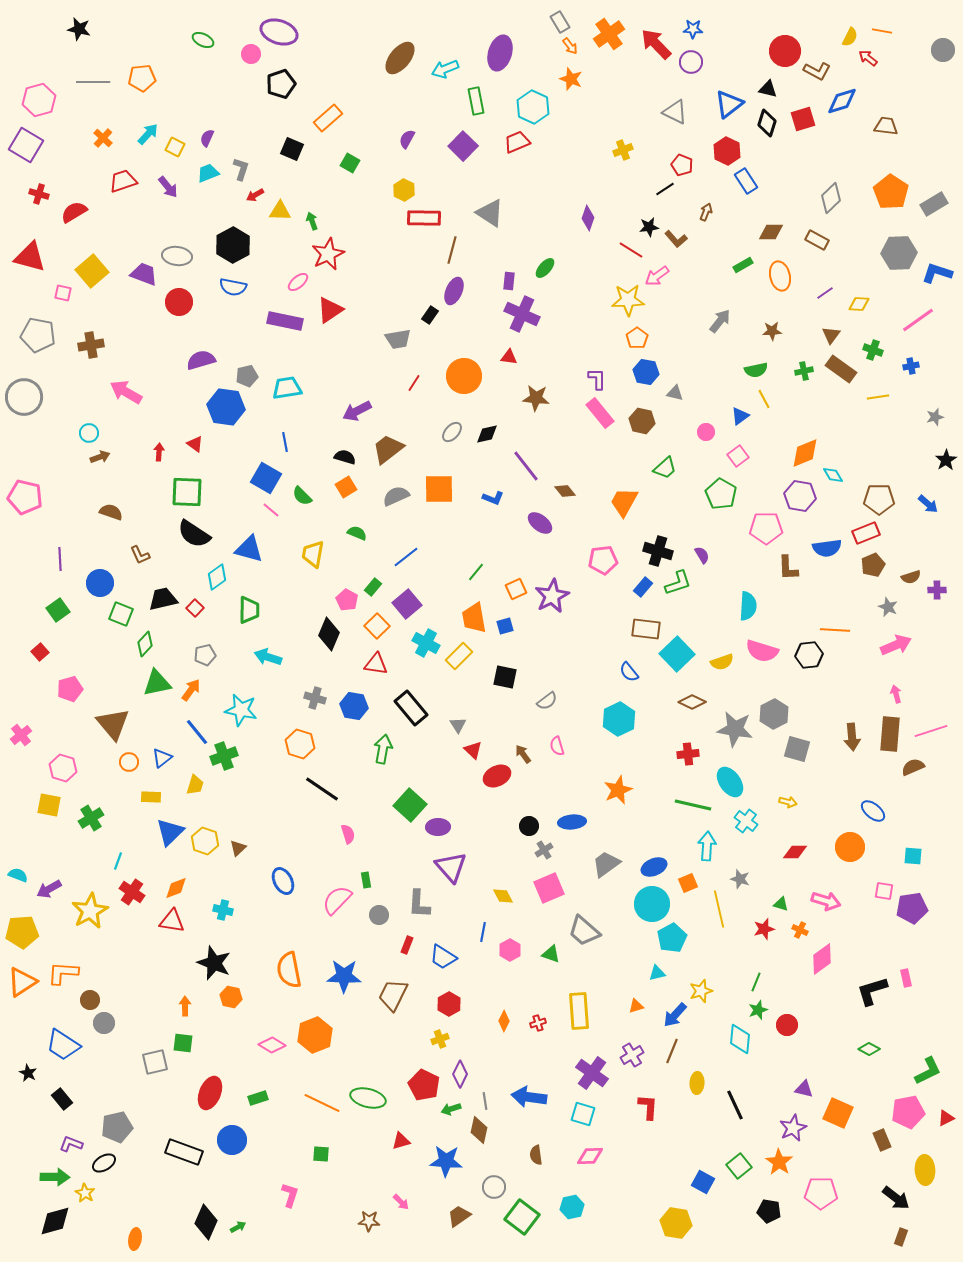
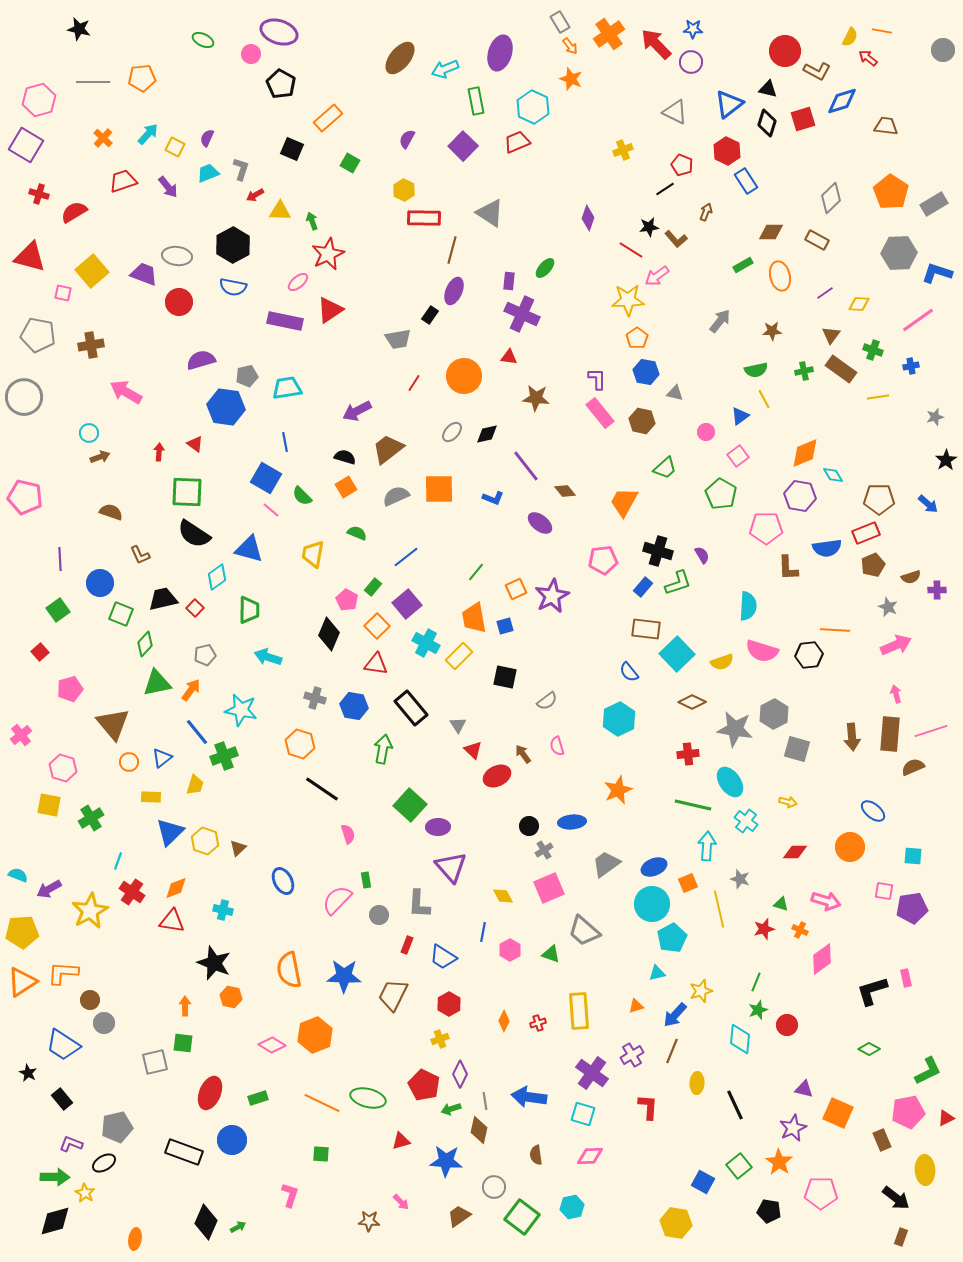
black pentagon at (281, 84): rotated 24 degrees counterclockwise
